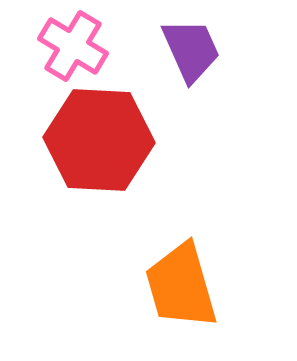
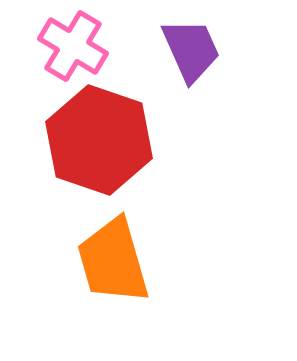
red hexagon: rotated 16 degrees clockwise
orange trapezoid: moved 68 px left, 25 px up
